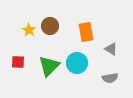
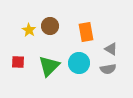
cyan circle: moved 2 px right
gray semicircle: moved 2 px left, 9 px up
